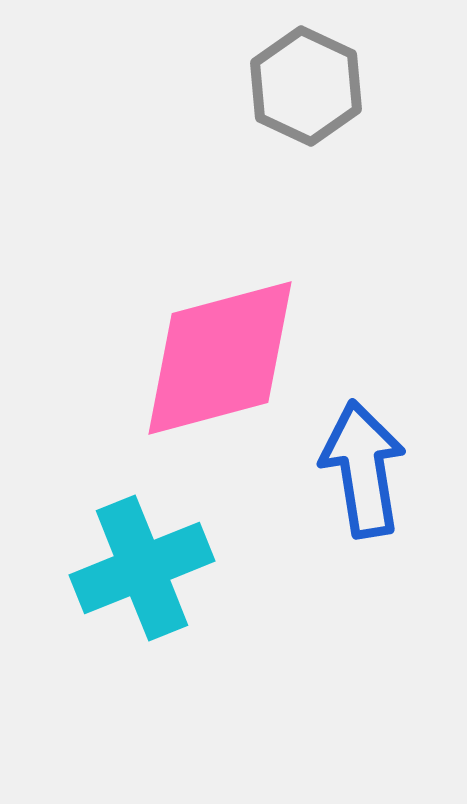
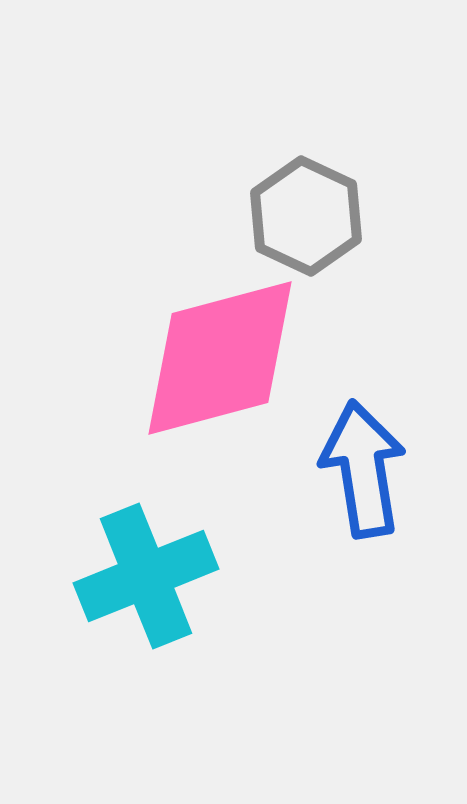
gray hexagon: moved 130 px down
cyan cross: moved 4 px right, 8 px down
